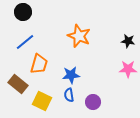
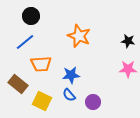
black circle: moved 8 px right, 4 px down
orange trapezoid: moved 2 px right; rotated 70 degrees clockwise
blue semicircle: rotated 32 degrees counterclockwise
